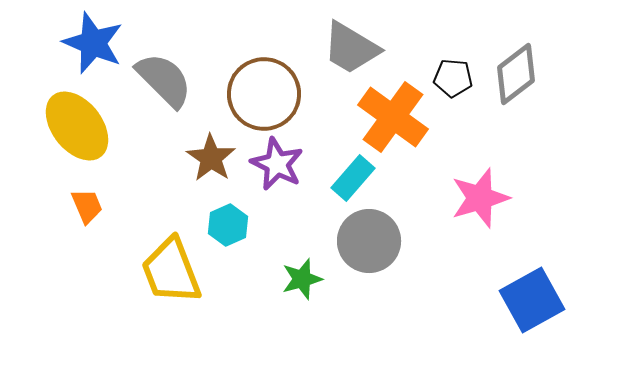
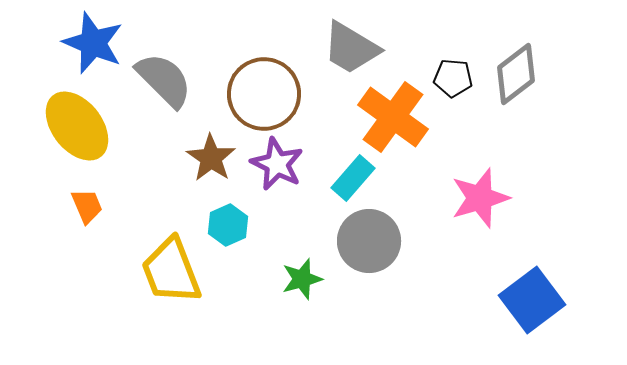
blue square: rotated 8 degrees counterclockwise
